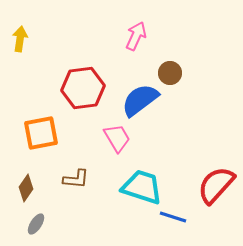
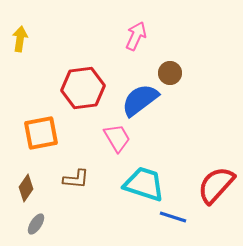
cyan trapezoid: moved 2 px right, 3 px up
